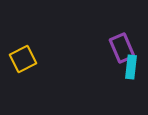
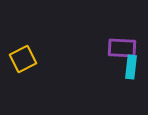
purple rectangle: rotated 64 degrees counterclockwise
